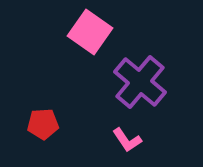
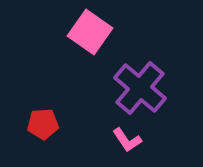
purple cross: moved 6 px down
